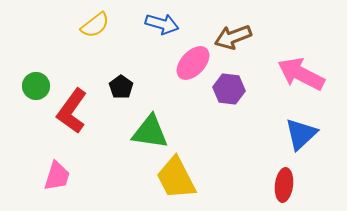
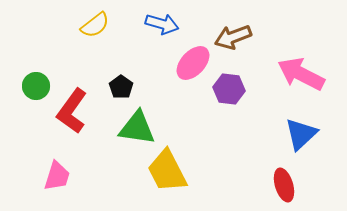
green triangle: moved 13 px left, 4 px up
yellow trapezoid: moved 9 px left, 7 px up
red ellipse: rotated 24 degrees counterclockwise
